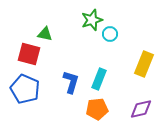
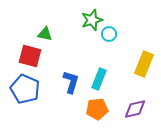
cyan circle: moved 1 px left
red square: moved 1 px right, 2 px down
purple diamond: moved 6 px left
